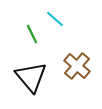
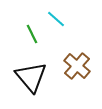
cyan line: moved 1 px right
